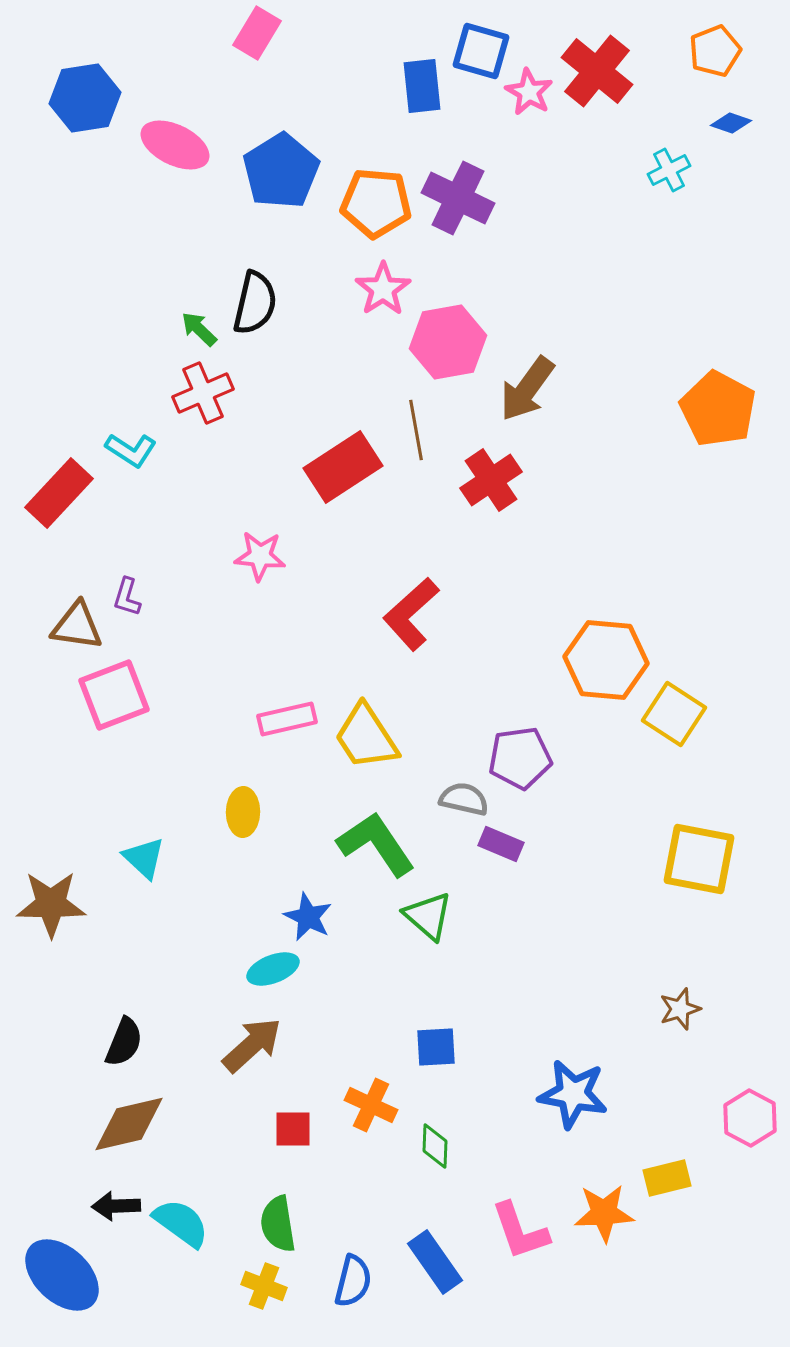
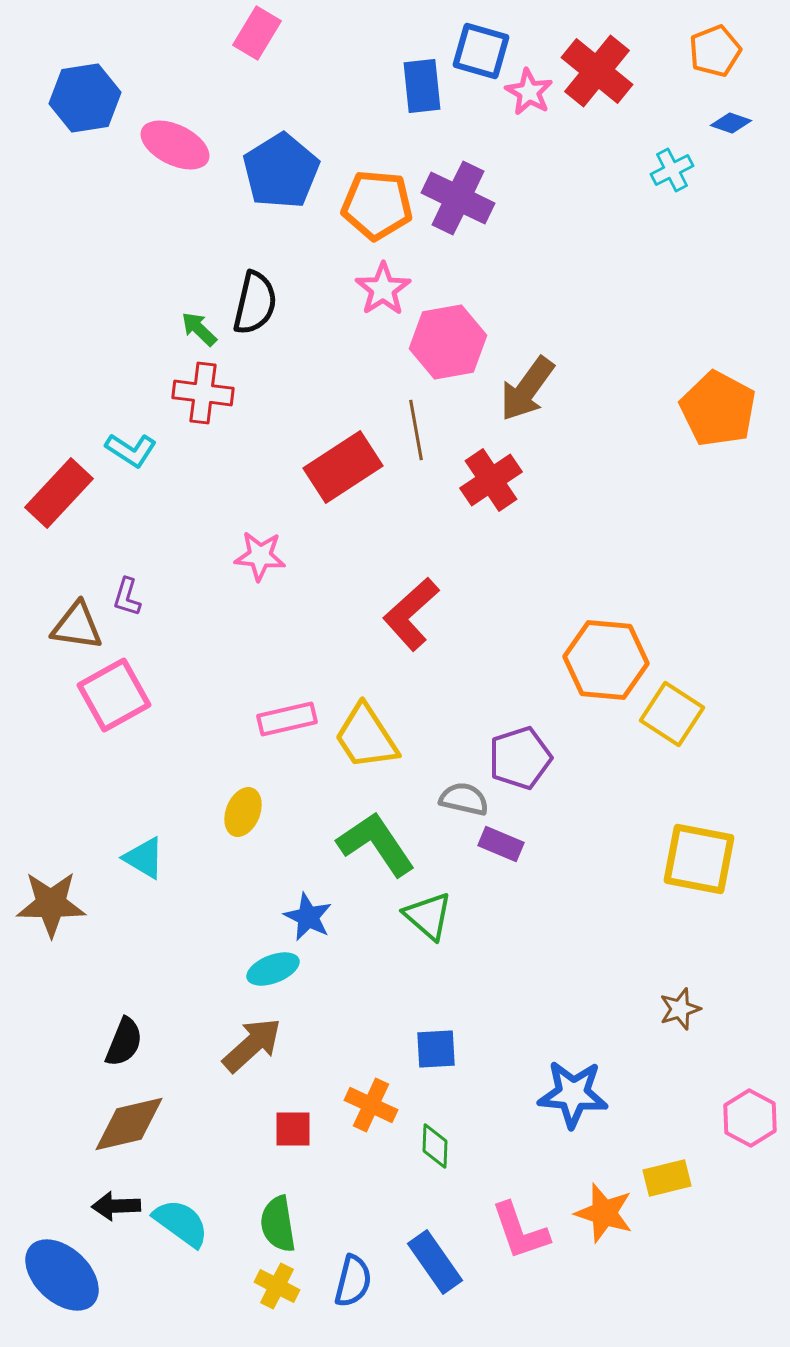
cyan cross at (669, 170): moved 3 px right
orange pentagon at (376, 203): moved 1 px right, 2 px down
red cross at (203, 393): rotated 30 degrees clockwise
pink square at (114, 695): rotated 8 degrees counterclockwise
yellow square at (674, 714): moved 2 px left
purple pentagon at (520, 758): rotated 10 degrees counterclockwise
yellow ellipse at (243, 812): rotated 21 degrees clockwise
cyan triangle at (144, 858): rotated 12 degrees counterclockwise
blue square at (436, 1047): moved 2 px down
blue star at (573, 1094): rotated 6 degrees counterclockwise
orange star at (604, 1213): rotated 20 degrees clockwise
yellow cross at (264, 1286): moved 13 px right; rotated 6 degrees clockwise
